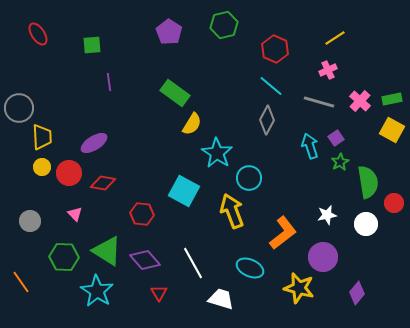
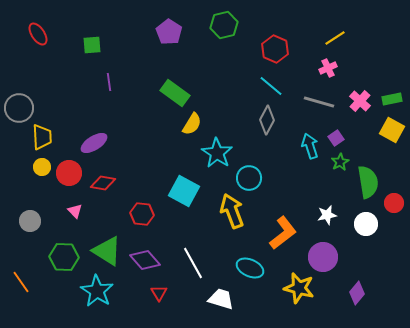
pink cross at (328, 70): moved 2 px up
pink triangle at (75, 214): moved 3 px up
